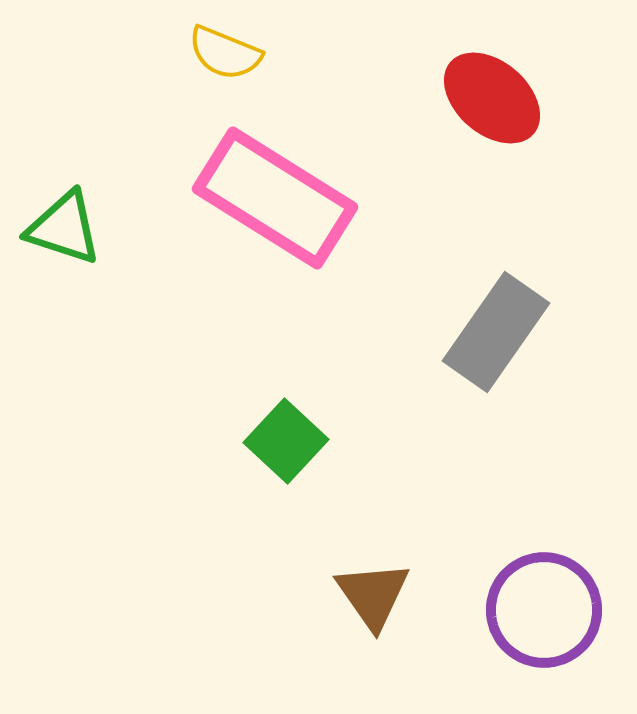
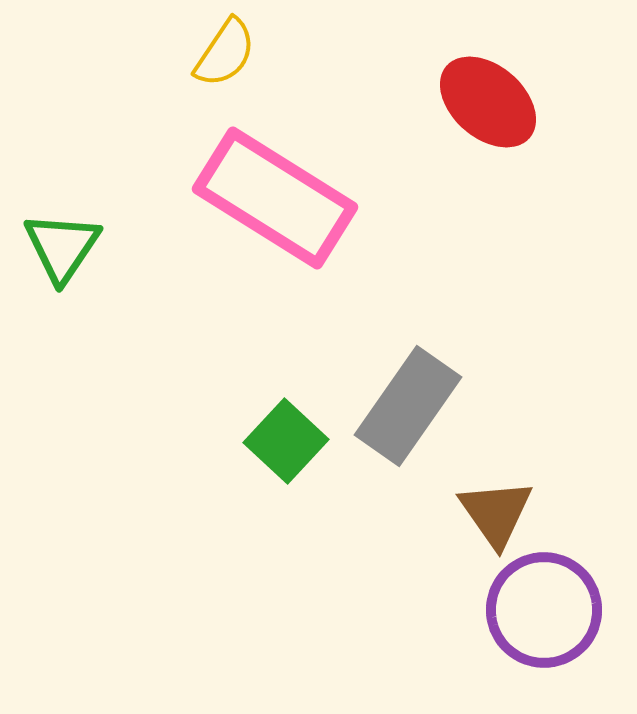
yellow semicircle: rotated 78 degrees counterclockwise
red ellipse: moved 4 px left, 4 px down
green triangle: moved 2 px left, 19 px down; rotated 46 degrees clockwise
gray rectangle: moved 88 px left, 74 px down
brown triangle: moved 123 px right, 82 px up
